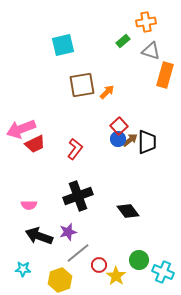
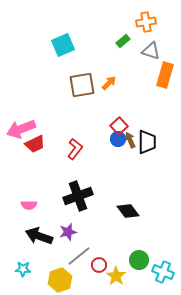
cyan square: rotated 10 degrees counterclockwise
orange arrow: moved 2 px right, 9 px up
brown arrow: rotated 77 degrees counterclockwise
gray line: moved 1 px right, 3 px down
